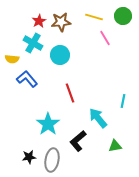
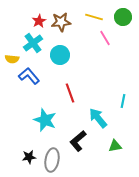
green circle: moved 1 px down
cyan cross: rotated 24 degrees clockwise
blue L-shape: moved 2 px right, 3 px up
cyan star: moved 3 px left, 4 px up; rotated 15 degrees counterclockwise
